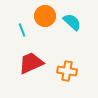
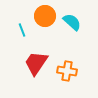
red trapezoid: moved 5 px right; rotated 32 degrees counterclockwise
